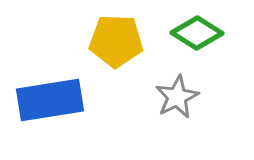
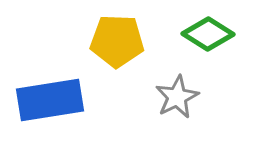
green diamond: moved 11 px right, 1 px down
yellow pentagon: moved 1 px right
